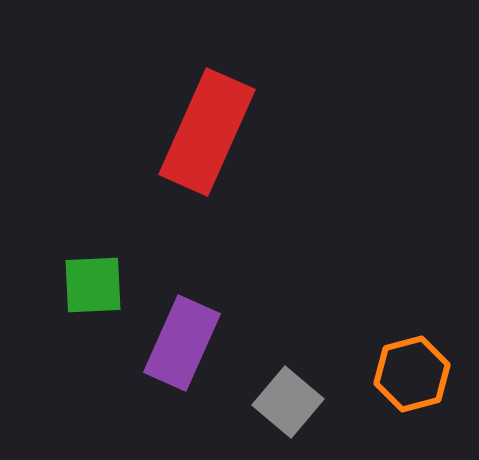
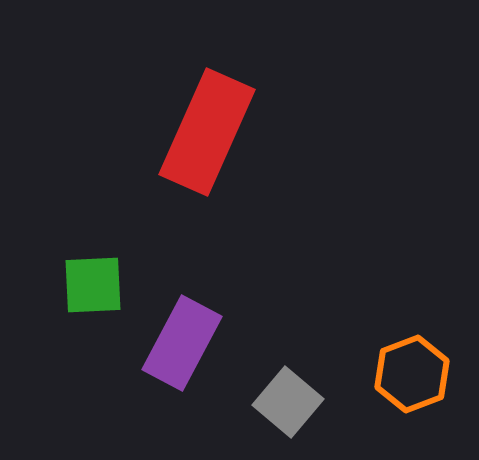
purple rectangle: rotated 4 degrees clockwise
orange hexagon: rotated 6 degrees counterclockwise
